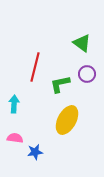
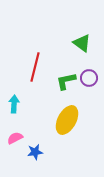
purple circle: moved 2 px right, 4 px down
green L-shape: moved 6 px right, 3 px up
pink semicircle: rotated 35 degrees counterclockwise
